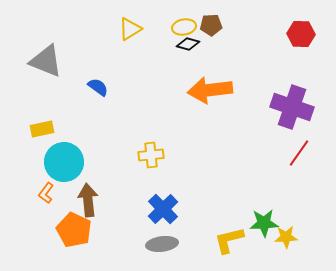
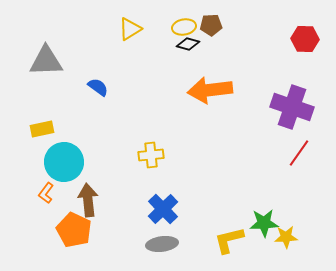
red hexagon: moved 4 px right, 5 px down
gray triangle: rotated 24 degrees counterclockwise
